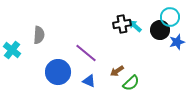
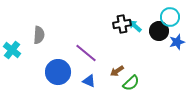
black circle: moved 1 px left, 1 px down
